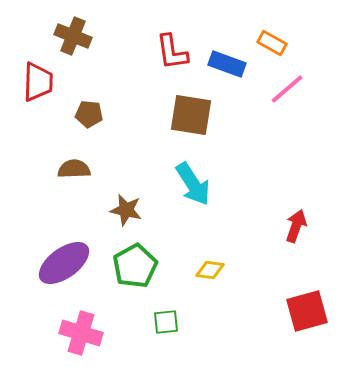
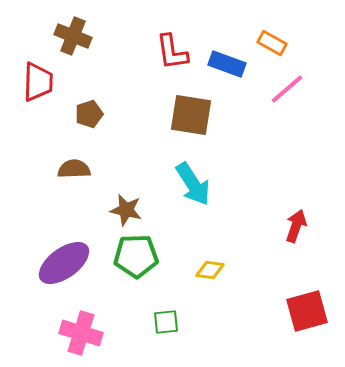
brown pentagon: rotated 24 degrees counterclockwise
green pentagon: moved 1 px right, 10 px up; rotated 27 degrees clockwise
